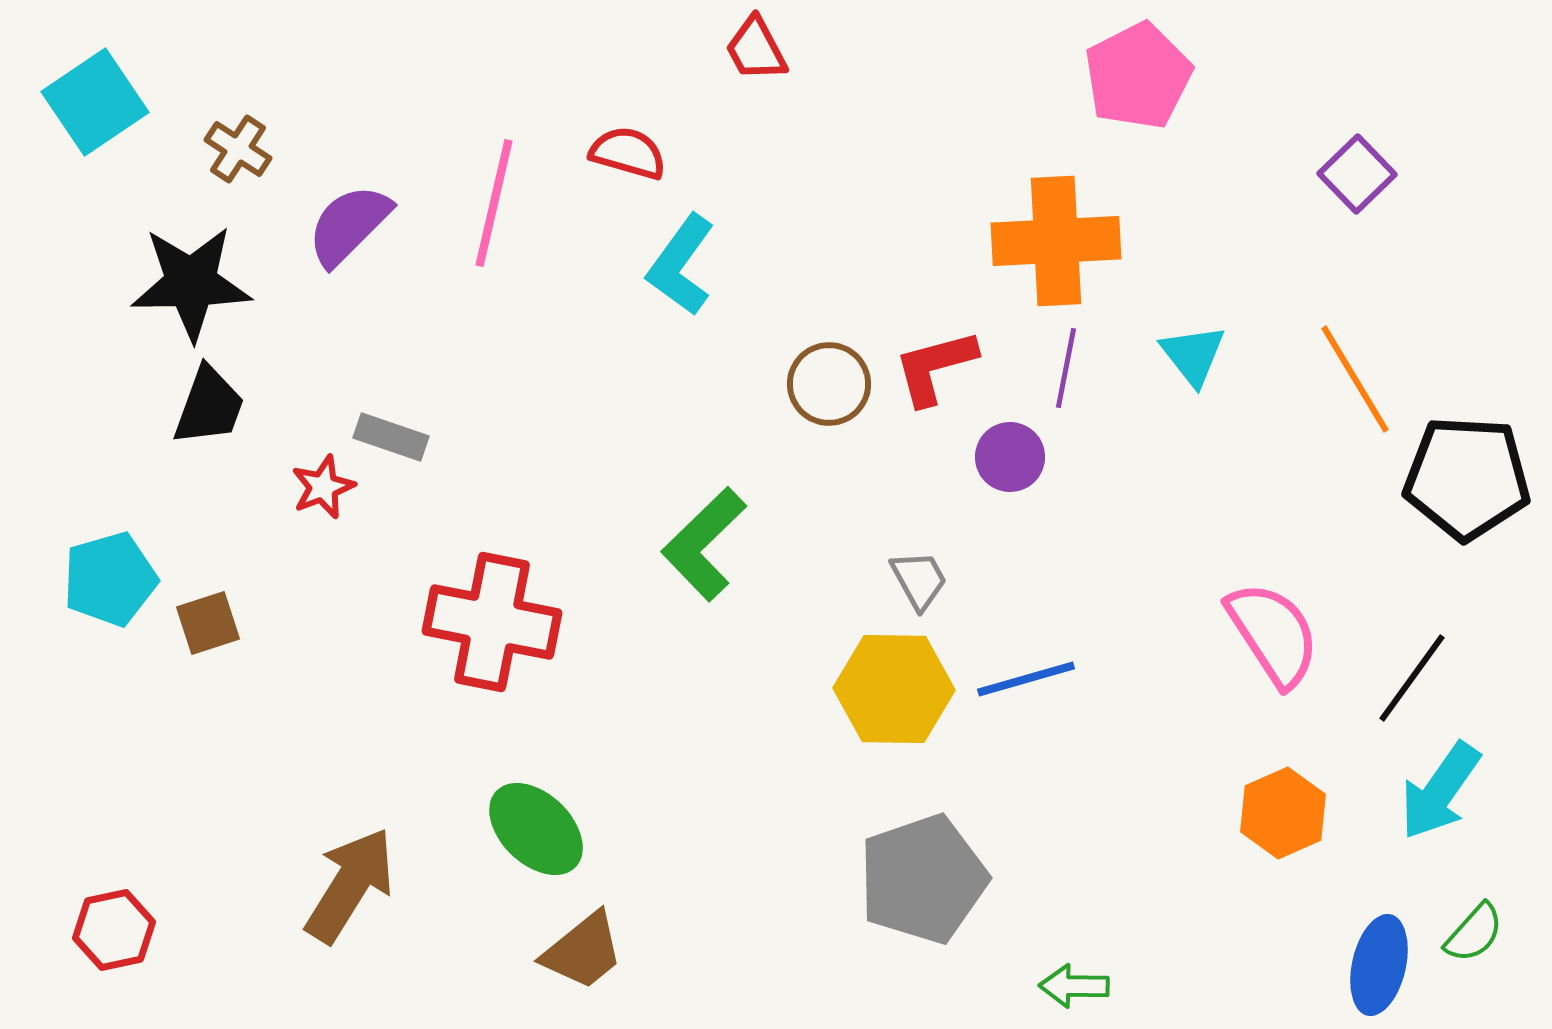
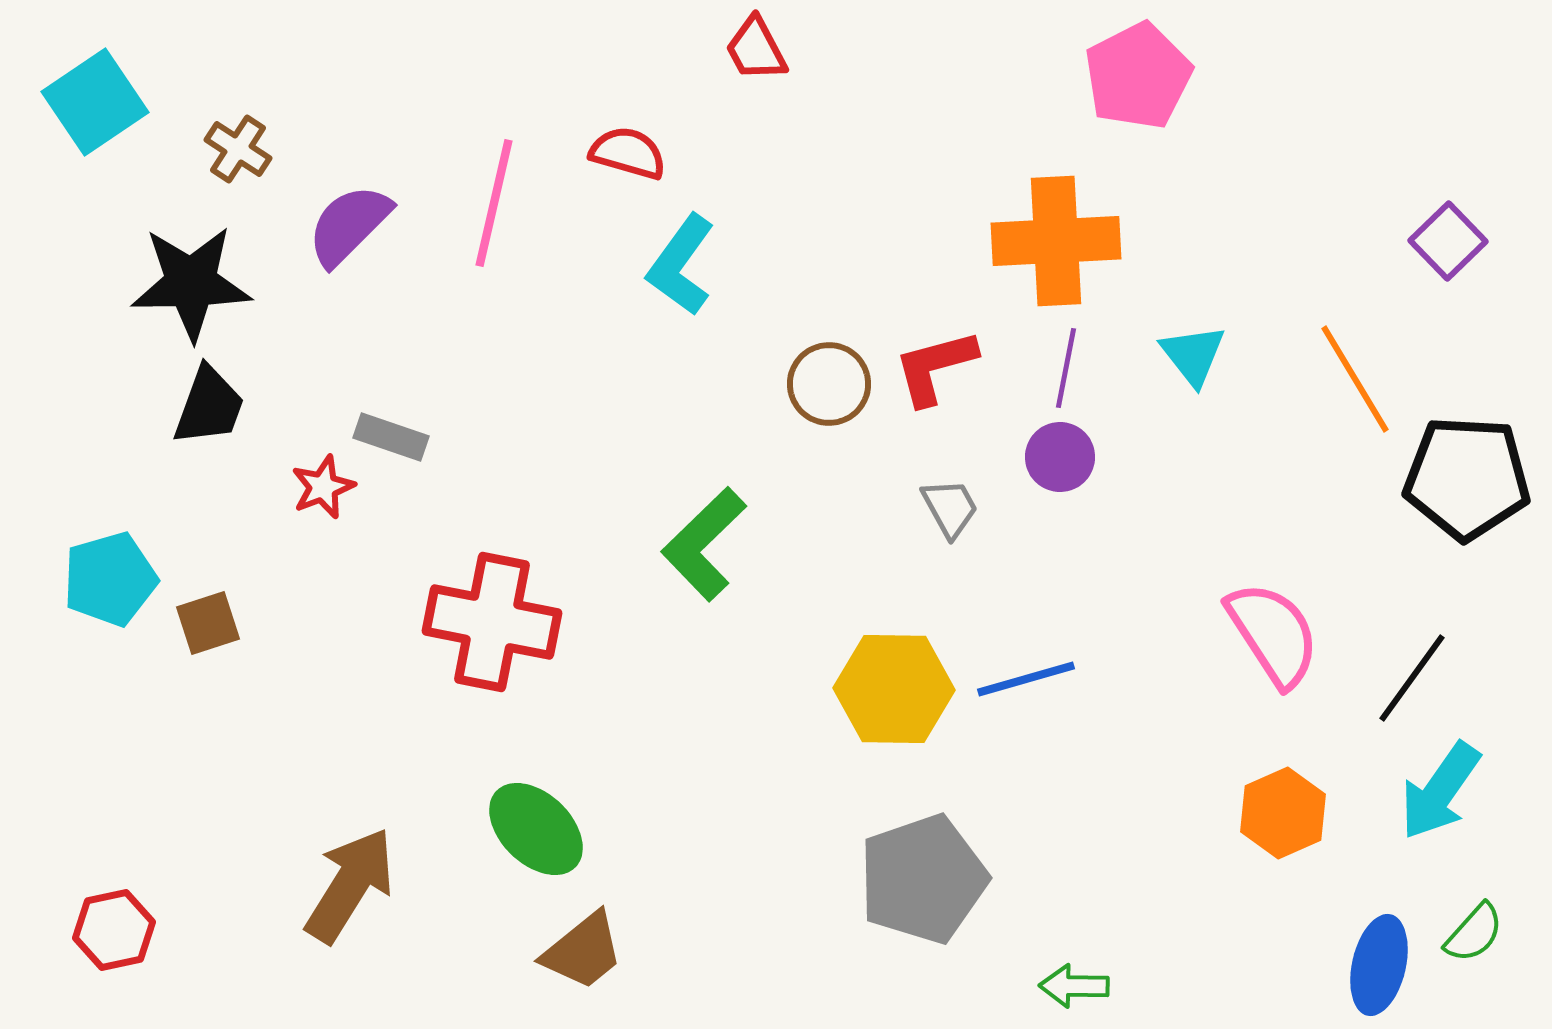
purple square: moved 91 px right, 67 px down
purple circle: moved 50 px right
gray trapezoid: moved 31 px right, 72 px up
